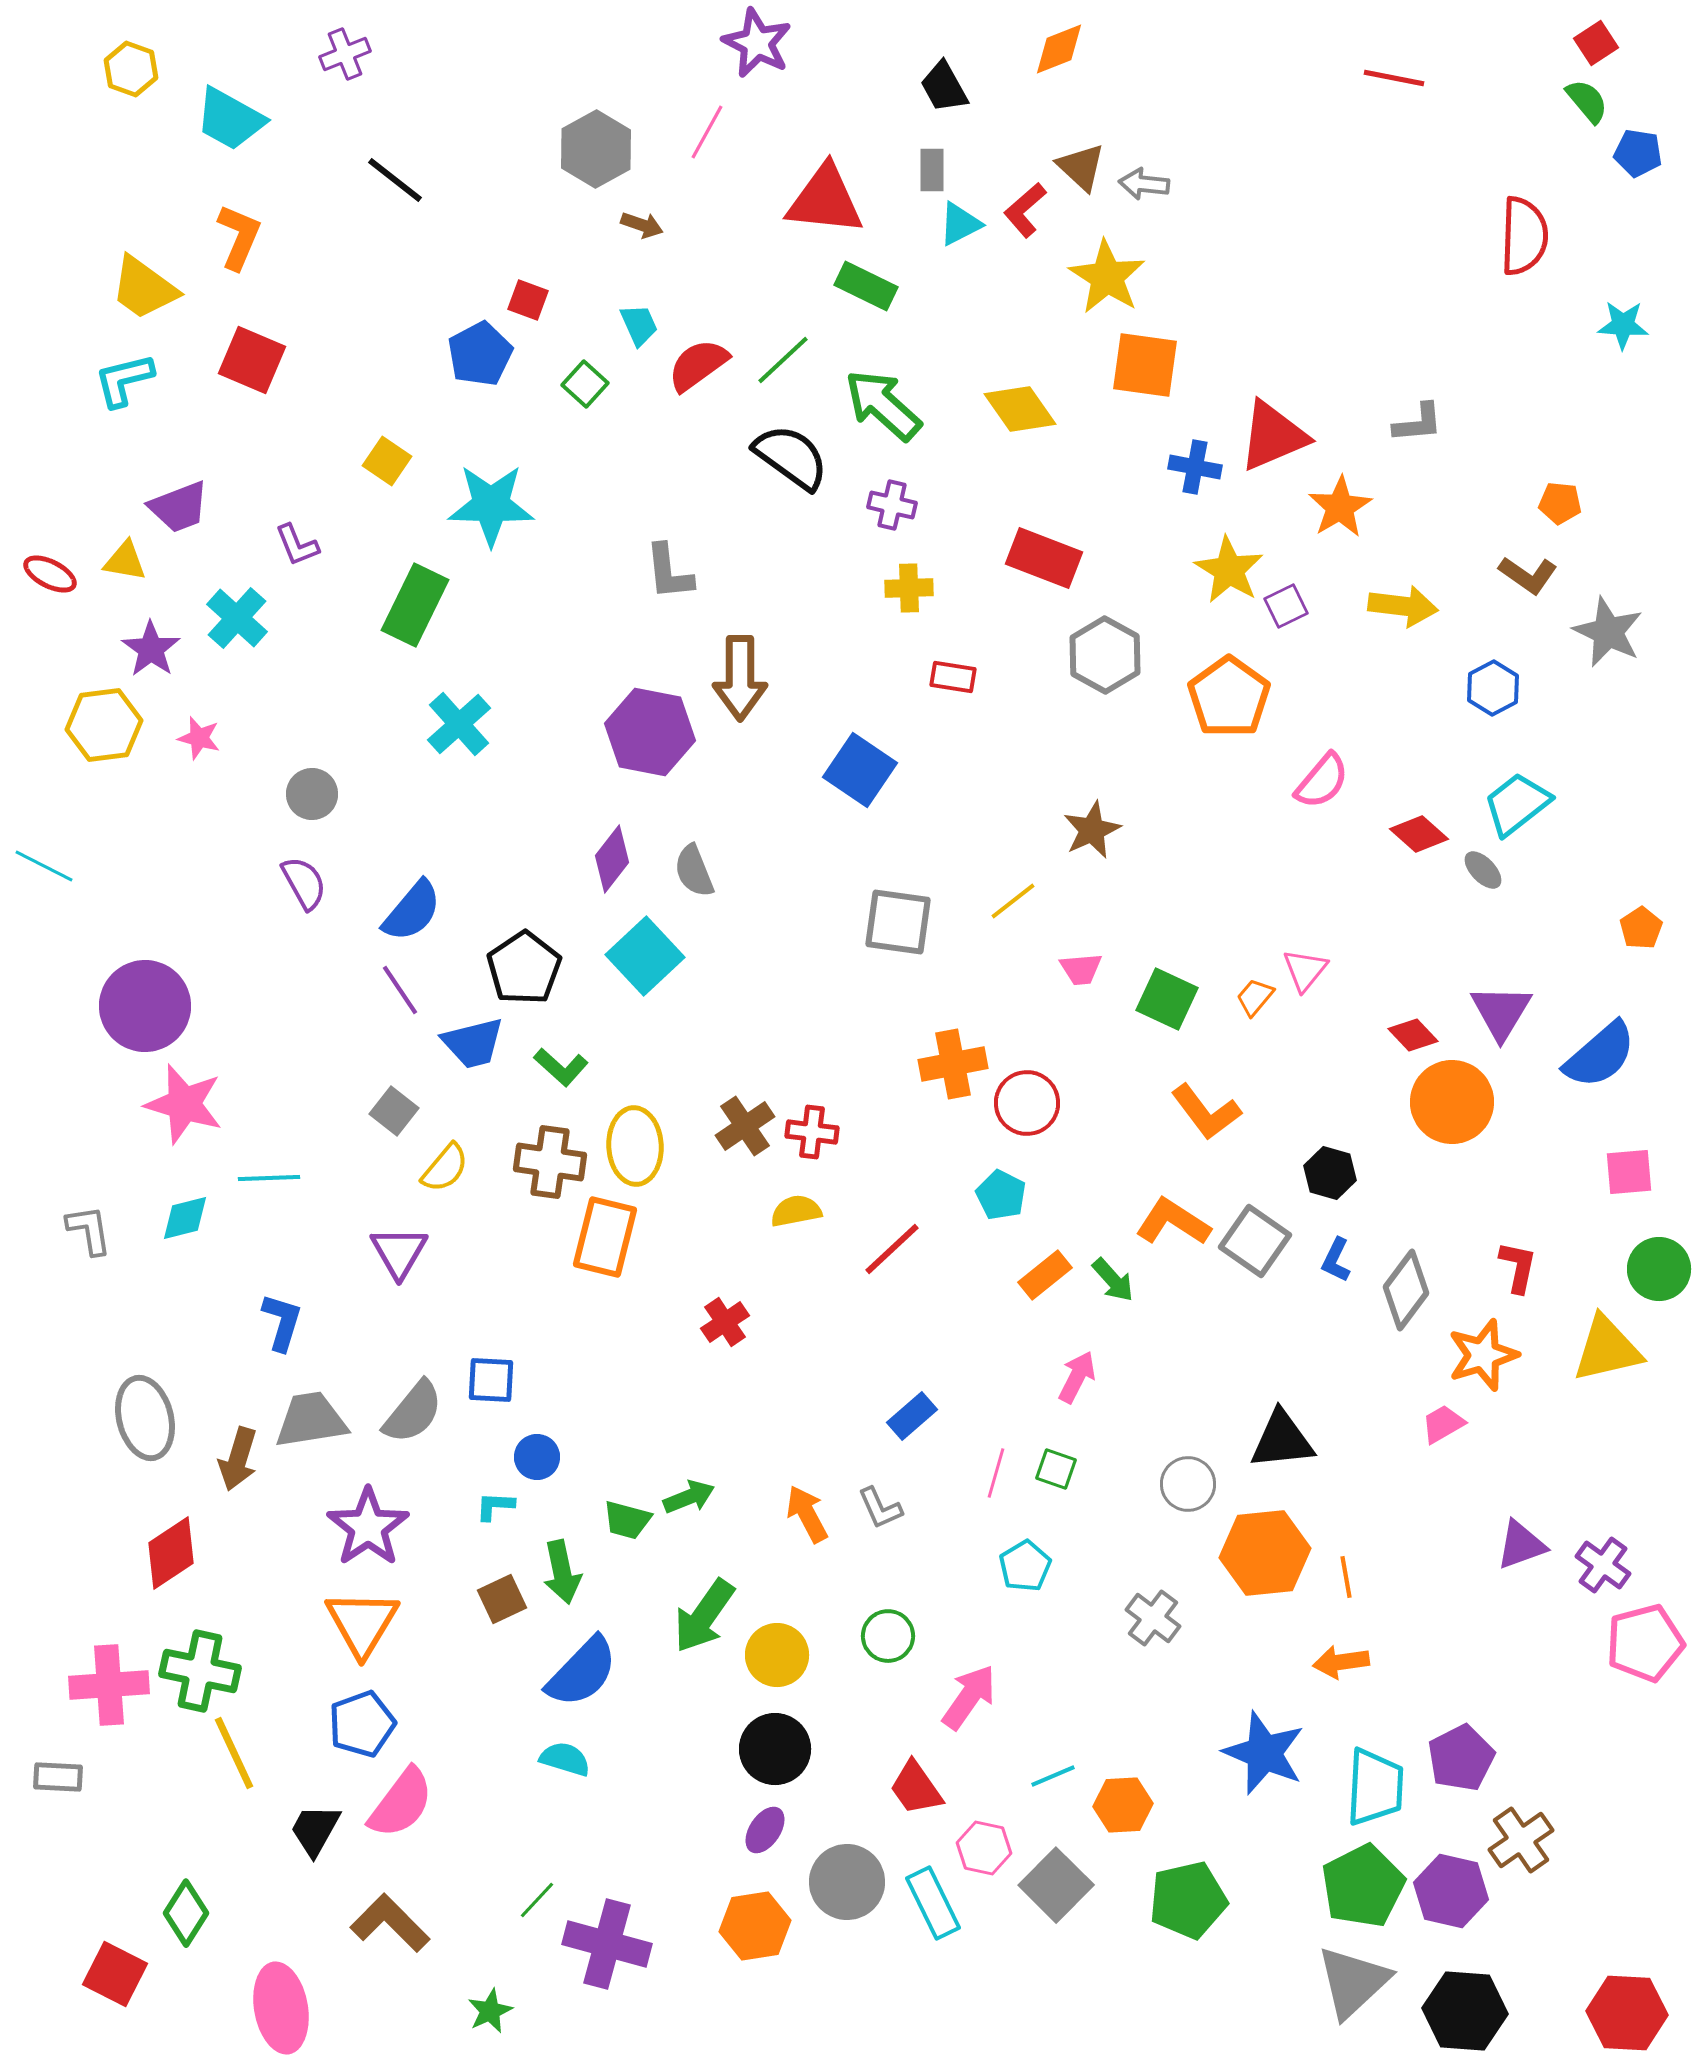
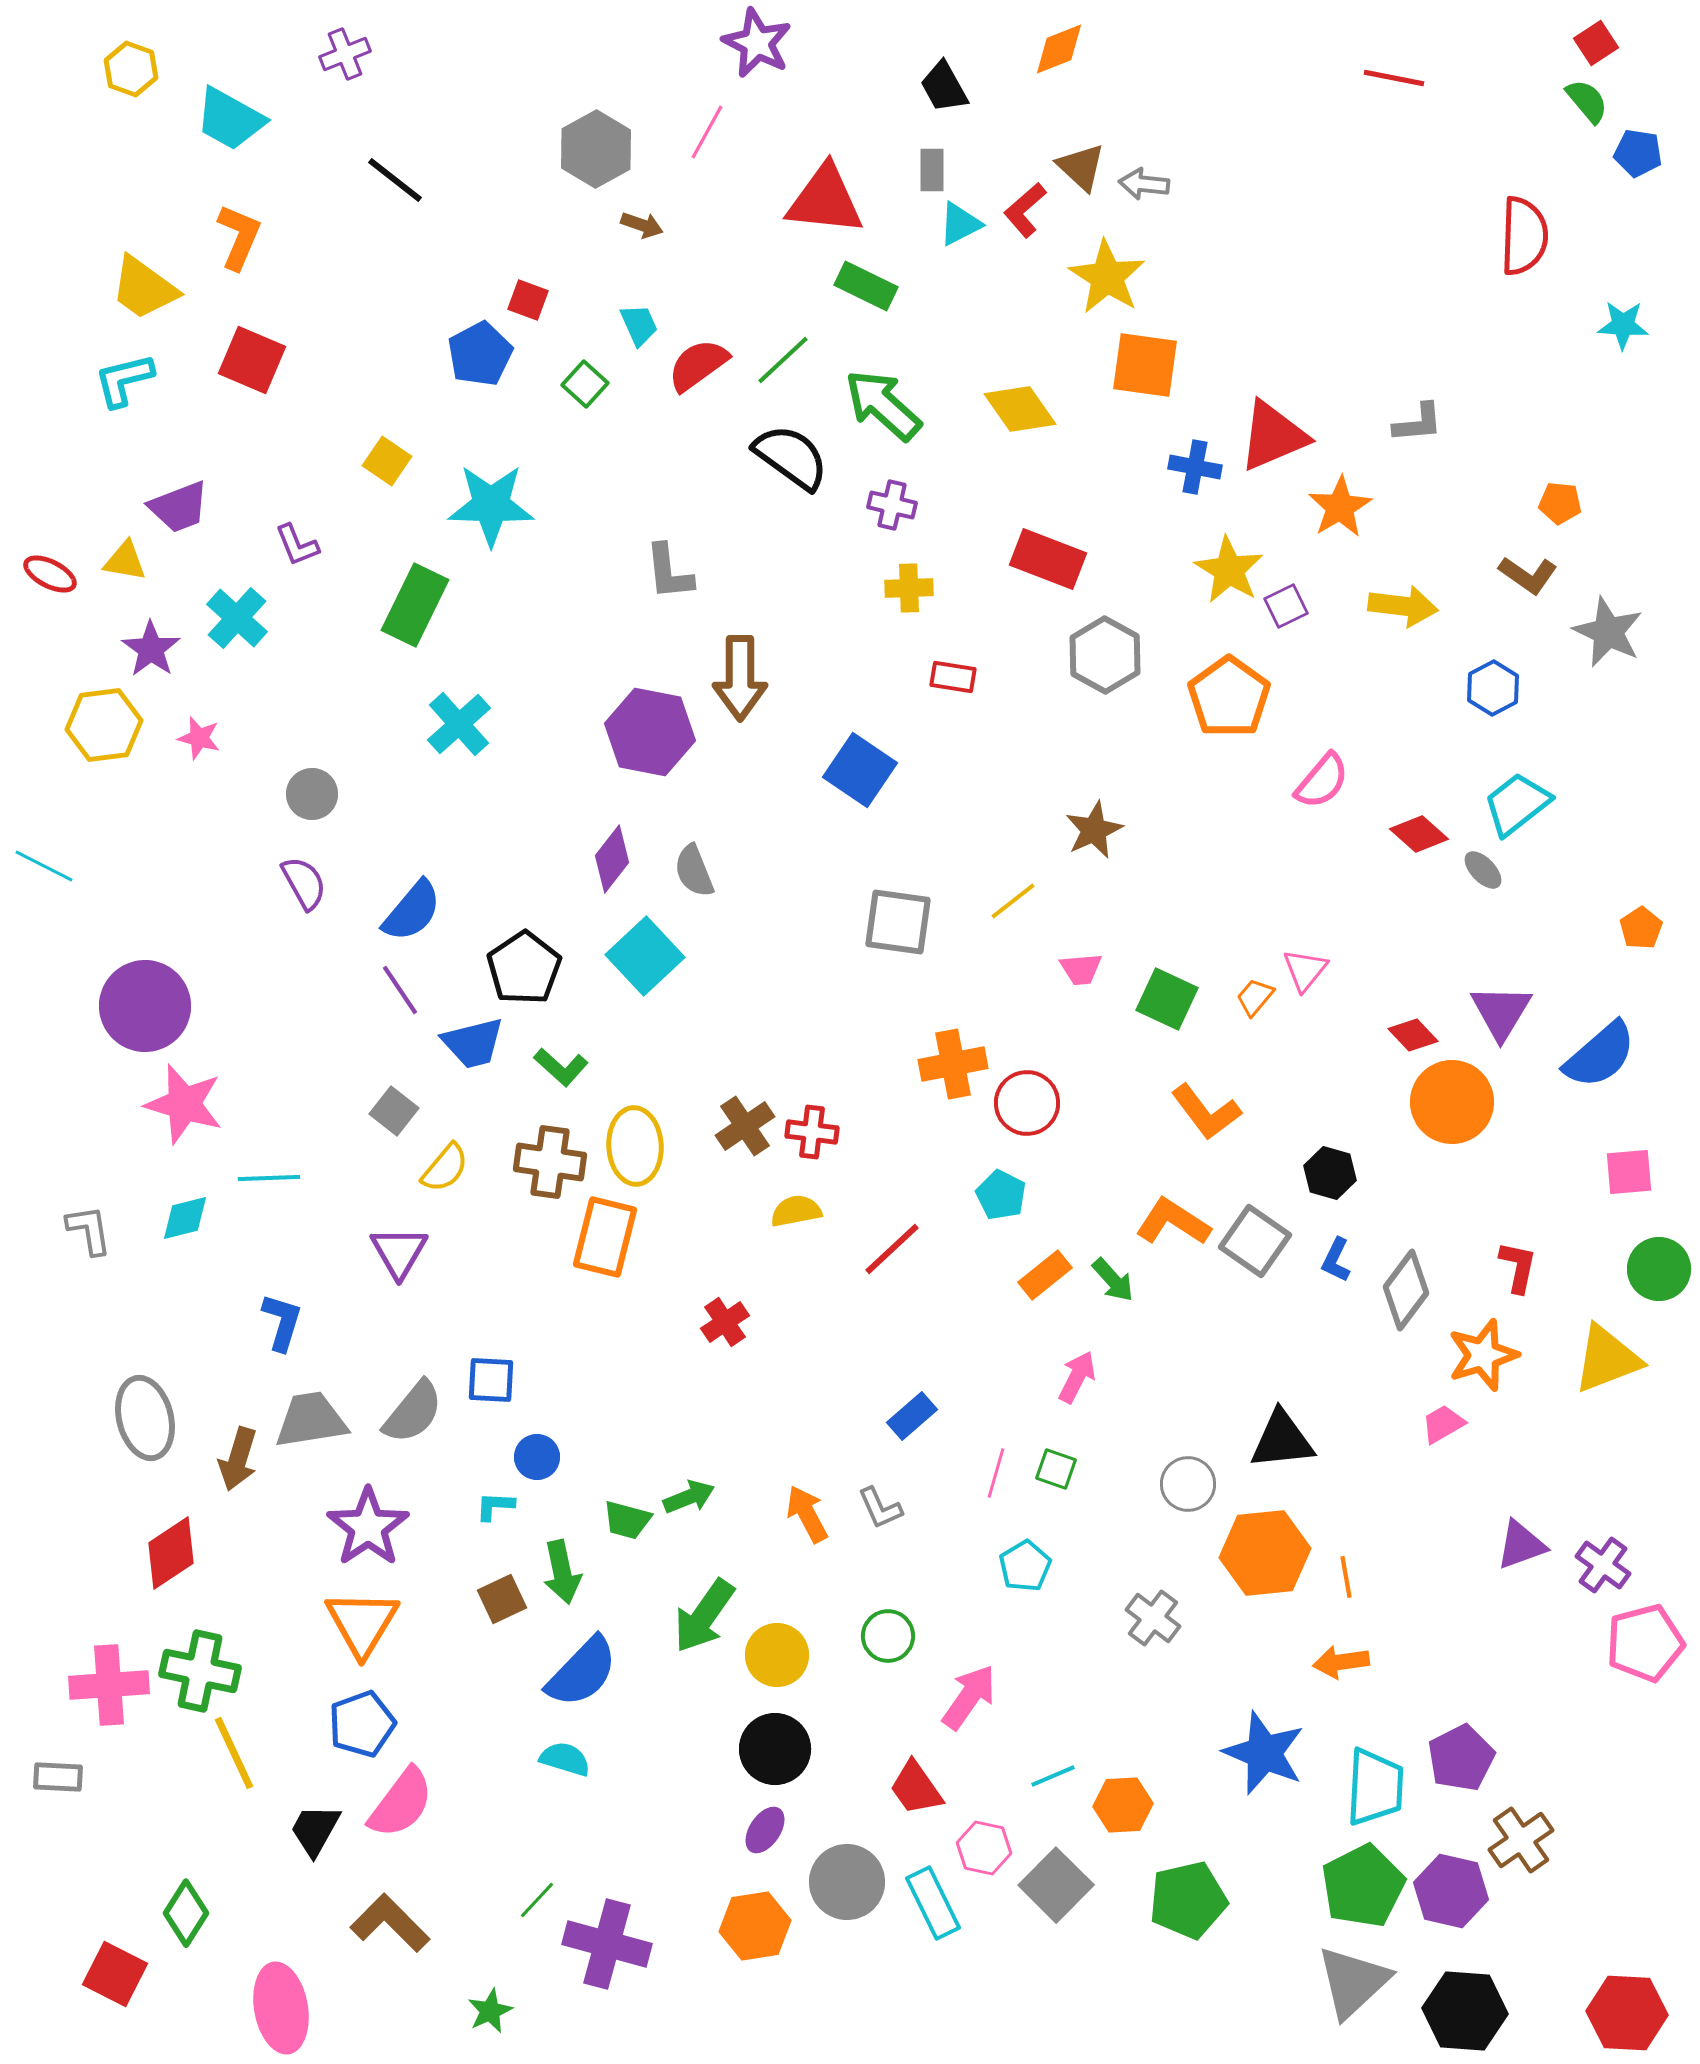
red rectangle at (1044, 558): moved 4 px right, 1 px down
brown star at (1092, 830): moved 2 px right
yellow triangle at (1607, 1349): moved 10 px down; rotated 8 degrees counterclockwise
